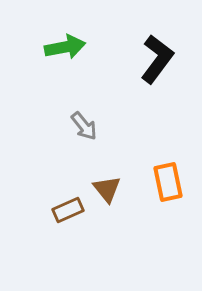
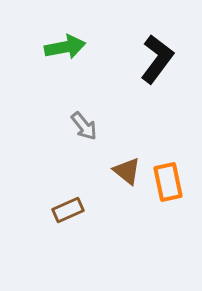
brown triangle: moved 20 px right, 18 px up; rotated 12 degrees counterclockwise
